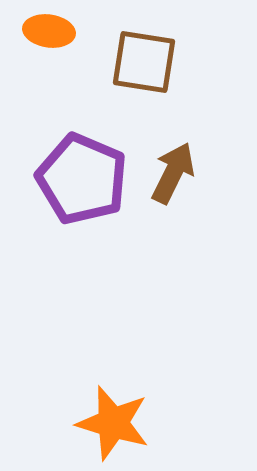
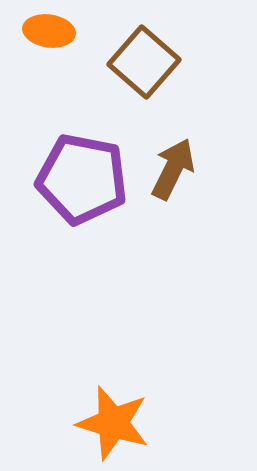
brown square: rotated 32 degrees clockwise
brown arrow: moved 4 px up
purple pentagon: rotated 12 degrees counterclockwise
